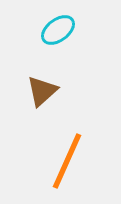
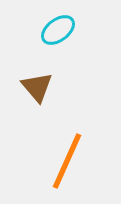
brown triangle: moved 5 px left, 4 px up; rotated 28 degrees counterclockwise
